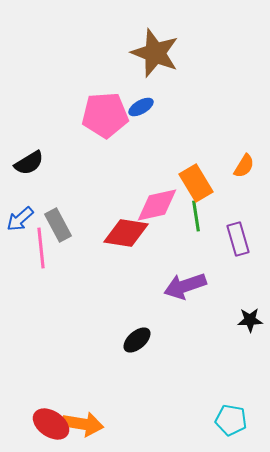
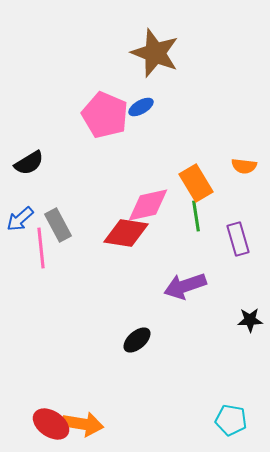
pink pentagon: rotated 27 degrees clockwise
orange semicircle: rotated 65 degrees clockwise
pink diamond: moved 9 px left
